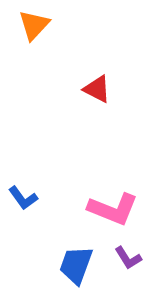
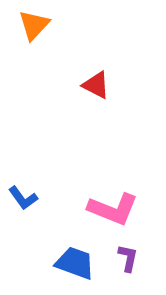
red triangle: moved 1 px left, 4 px up
purple L-shape: rotated 136 degrees counterclockwise
blue trapezoid: moved 1 px left, 2 px up; rotated 90 degrees clockwise
